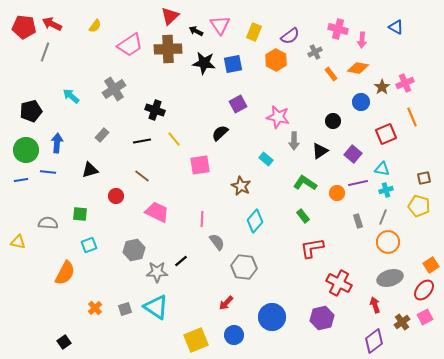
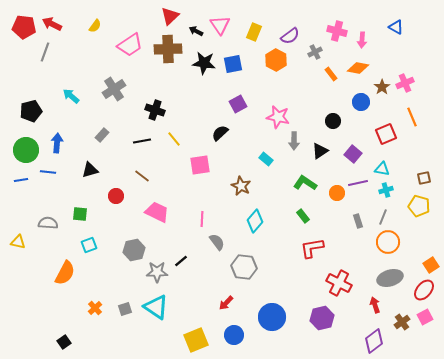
pink cross at (338, 29): moved 1 px left, 2 px down
